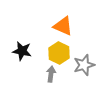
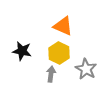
gray star: moved 2 px right, 4 px down; rotated 25 degrees counterclockwise
